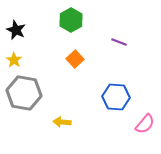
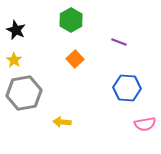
gray hexagon: rotated 20 degrees counterclockwise
blue hexagon: moved 11 px right, 9 px up
pink semicircle: rotated 40 degrees clockwise
